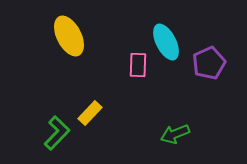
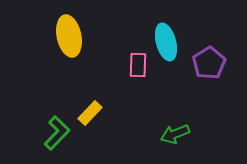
yellow ellipse: rotated 15 degrees clockwise
cyan ellipse: rotated 12 degrees clockwise
purple pentagon: rotated 8 degrees counterclockwise
